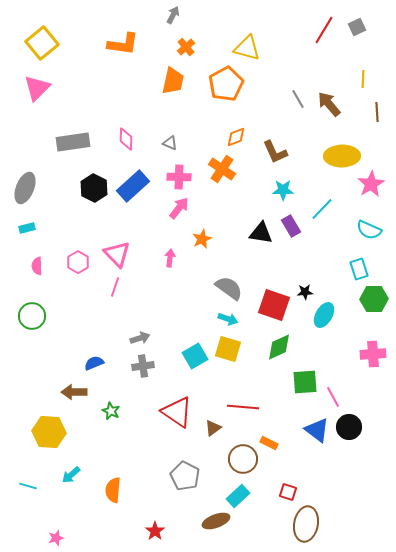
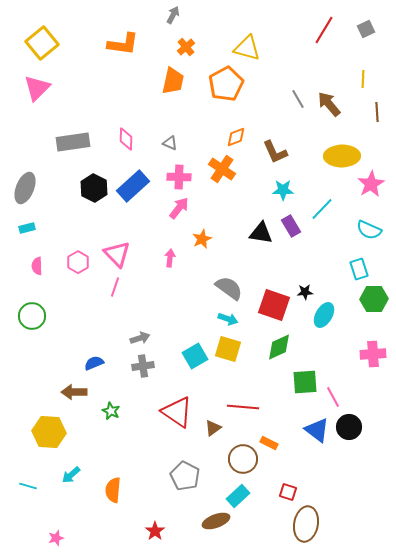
gray square at (357, 27): moved 9 px right, 2 px down
